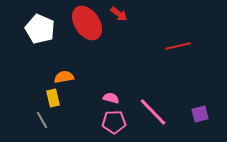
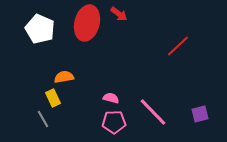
red ellipse: rotated 48 degrees clockwise
red line: rotated 30 degrees counterclockwise
yellow rectangle: rotated 12 degrees counterclockwise
gray line: moved 1 px right, 1 px up
